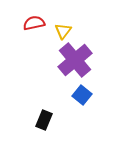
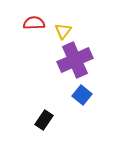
red semicircle: rotated 10 degrees clockwise
purple cross: rotated 16 degrees clockwise
black rectangle: rotated 12 degrees clockwise
